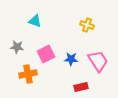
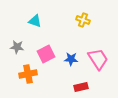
yellow cross: moved 4 px left, 5 px up
pink trapezoid: moved 2 px up
